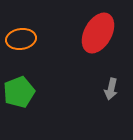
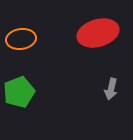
red ellipse: rotated 45 degrees clockwise
